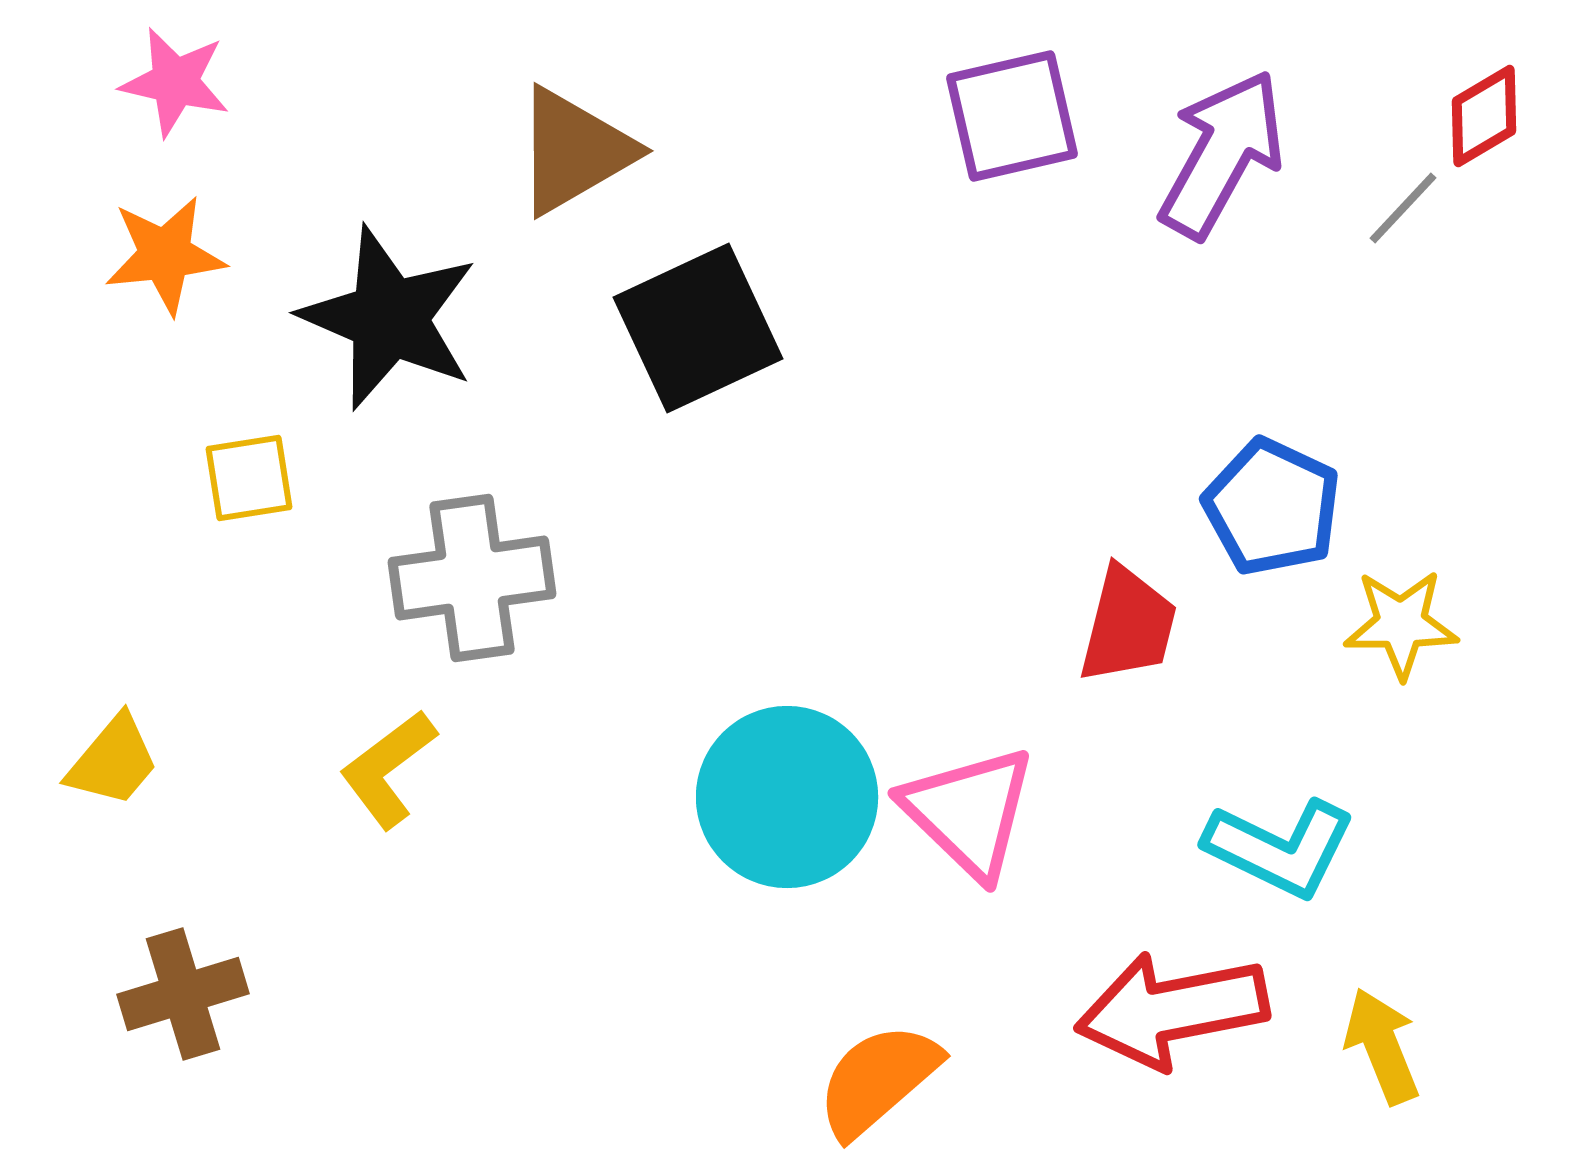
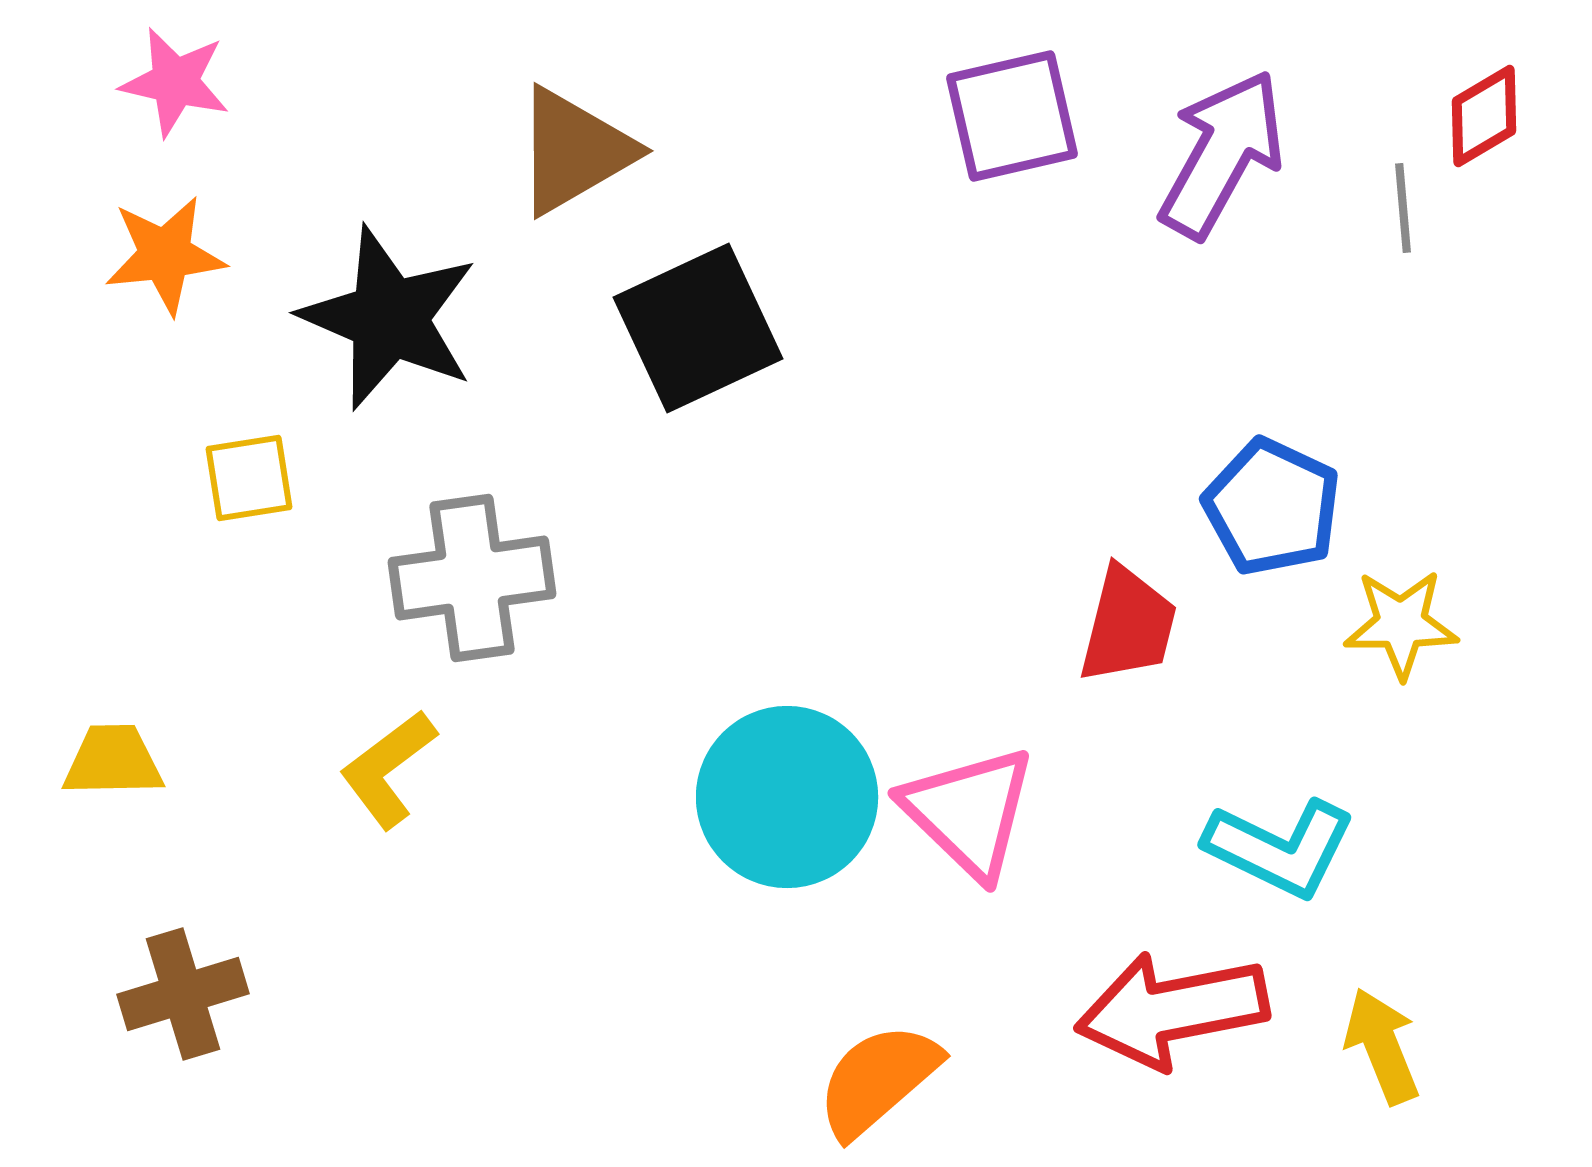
gray line: rotated 48 degrees counterclockwise
yellow trapezoid: rotated 131 degrees counterclockwise
